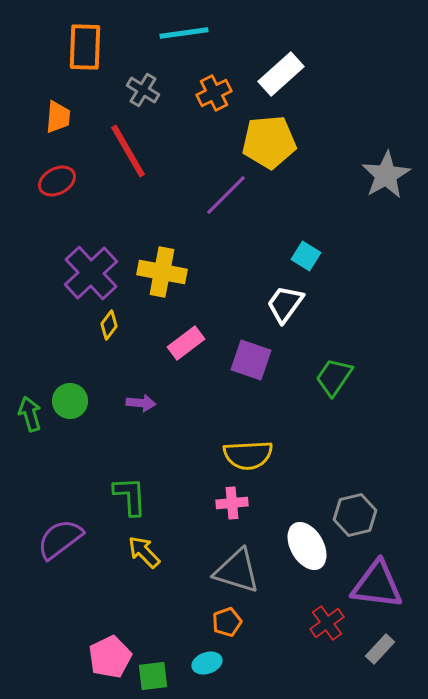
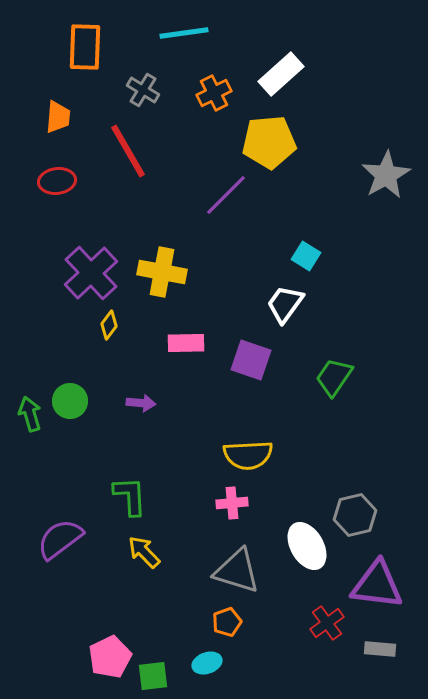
red ellipse: rotated 21 degrees clockwise
pink rectangle: rotated 36 degrees clockwise
gray rectangle: rotated 52 degrees clockwise
